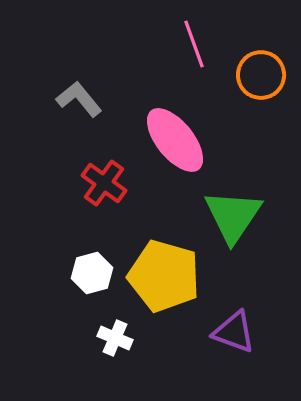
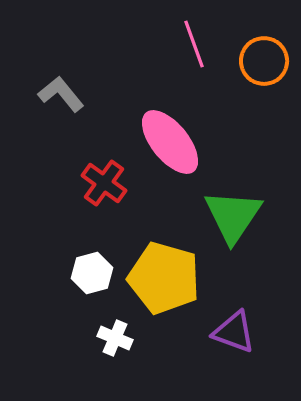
orange circle: moved 3 px right, 14 px up
gray L-shape: moved 18 px left, 5 px up
pink ellipse: moved 5 px left, 2 px down
yellow pentagon: moved 2 px down
